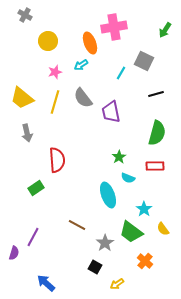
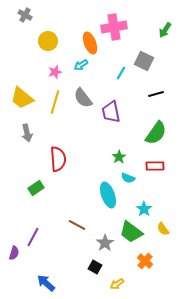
green semicircle: moved 1 px left; rotated 20 degrees clockwise
red semicircle: moved 1 px right, 1 px up
